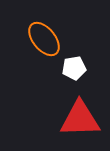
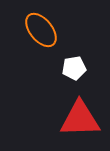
orange ellipse: moved 3 px left, 9 px up
